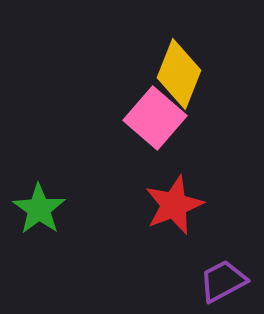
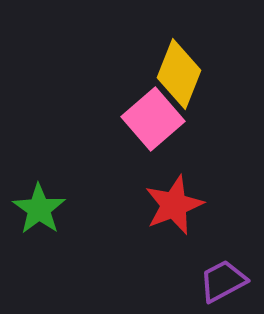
pink square: moved 2 px left, 1 px down; rotated 8 degrees clockwise
